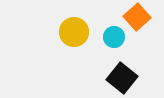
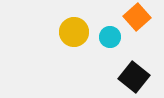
cyan circle: moved 4 px left
black square: moved 12 px right, 1 px up
